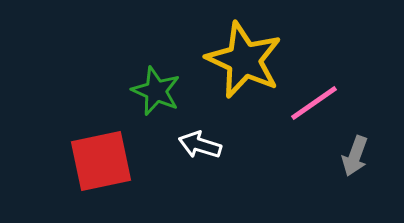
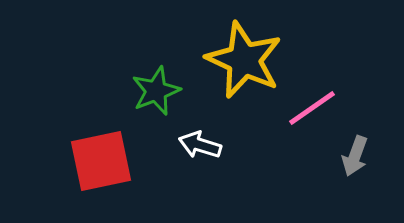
green star: rotated 27 degrees clockwise
pink line: moved 2 px left, 5 px down
